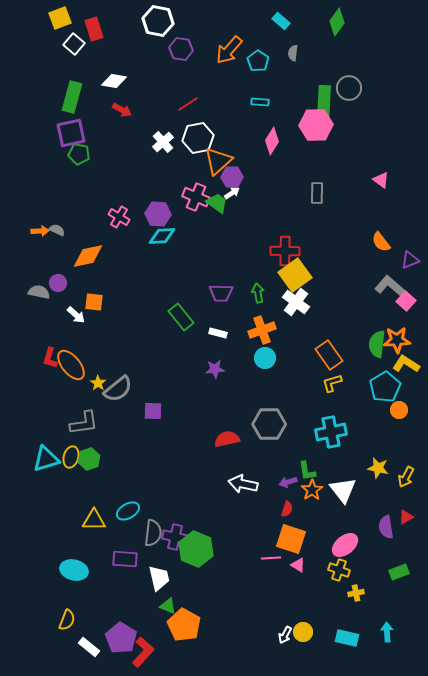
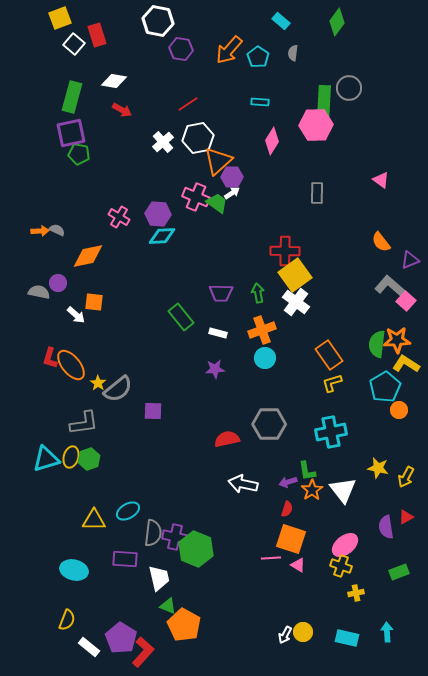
red rectangle at (94, 29): moved 3 px right, 6 px down
cyan pentagon at (258, 61): moved 4 px up
yellow cross at (339, 570): moved 2 px right, 4 px up
